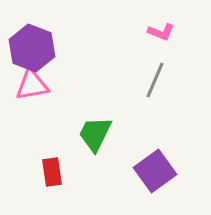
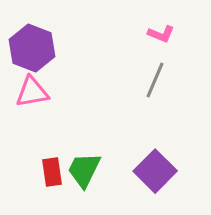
pink L-shape: moved 2 px down
pink triangle: moved 7 px down
green trapezoid: moved 11 px left, 36 px down
purple square: rotated 9 degrees counterclockwise
